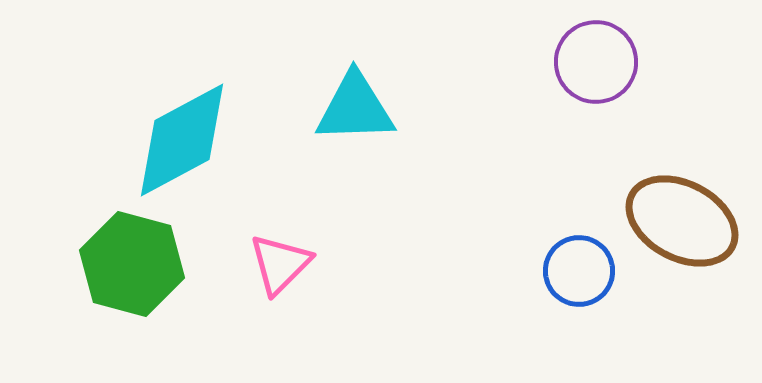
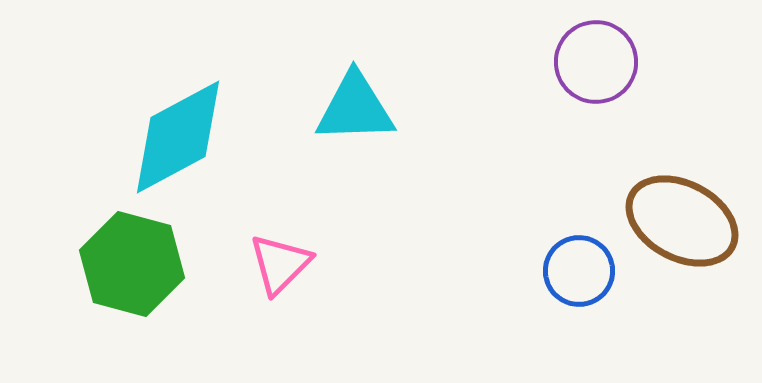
cyan diamond: moved 4 px left, 3 px up
